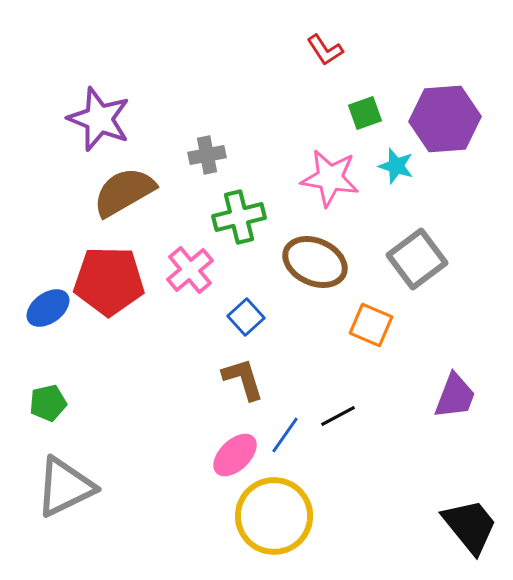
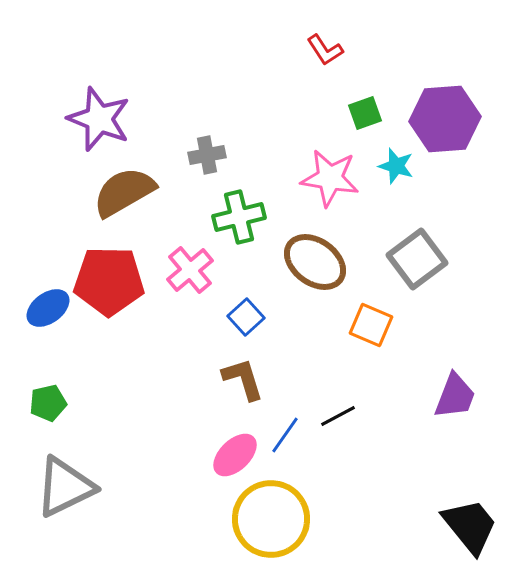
brown ellipse: rotated 12 degrees clockwise
yellow circle: moved 3 px left, 3 px down
